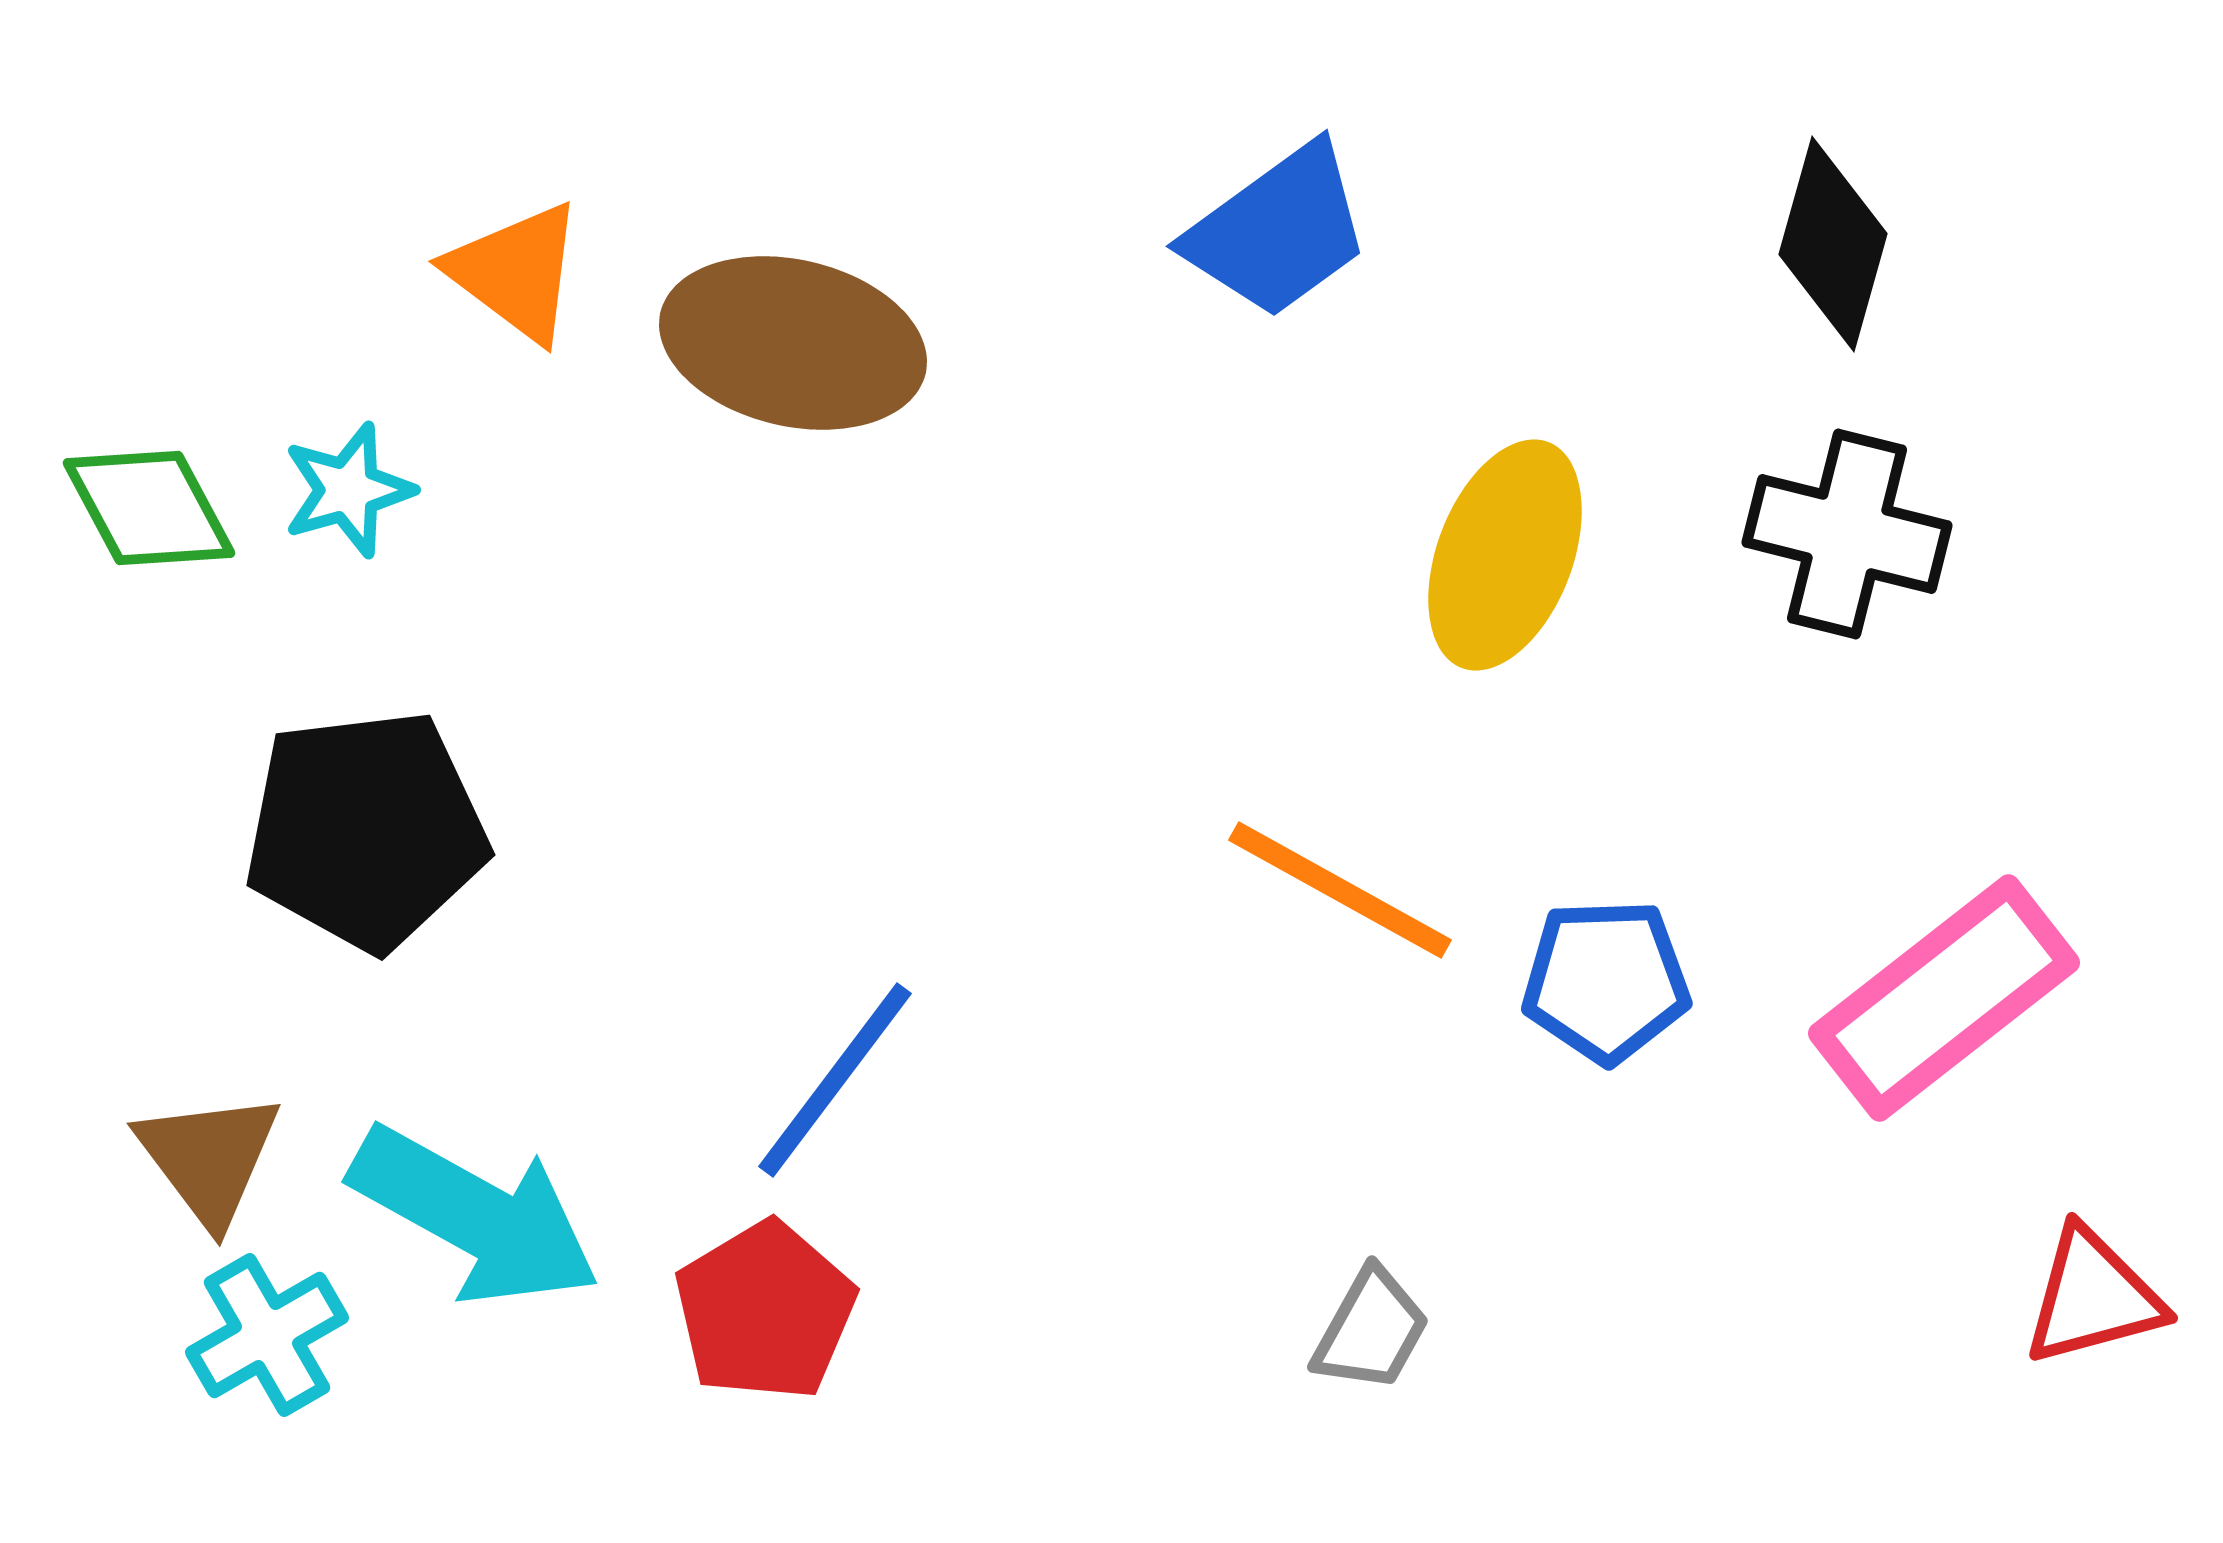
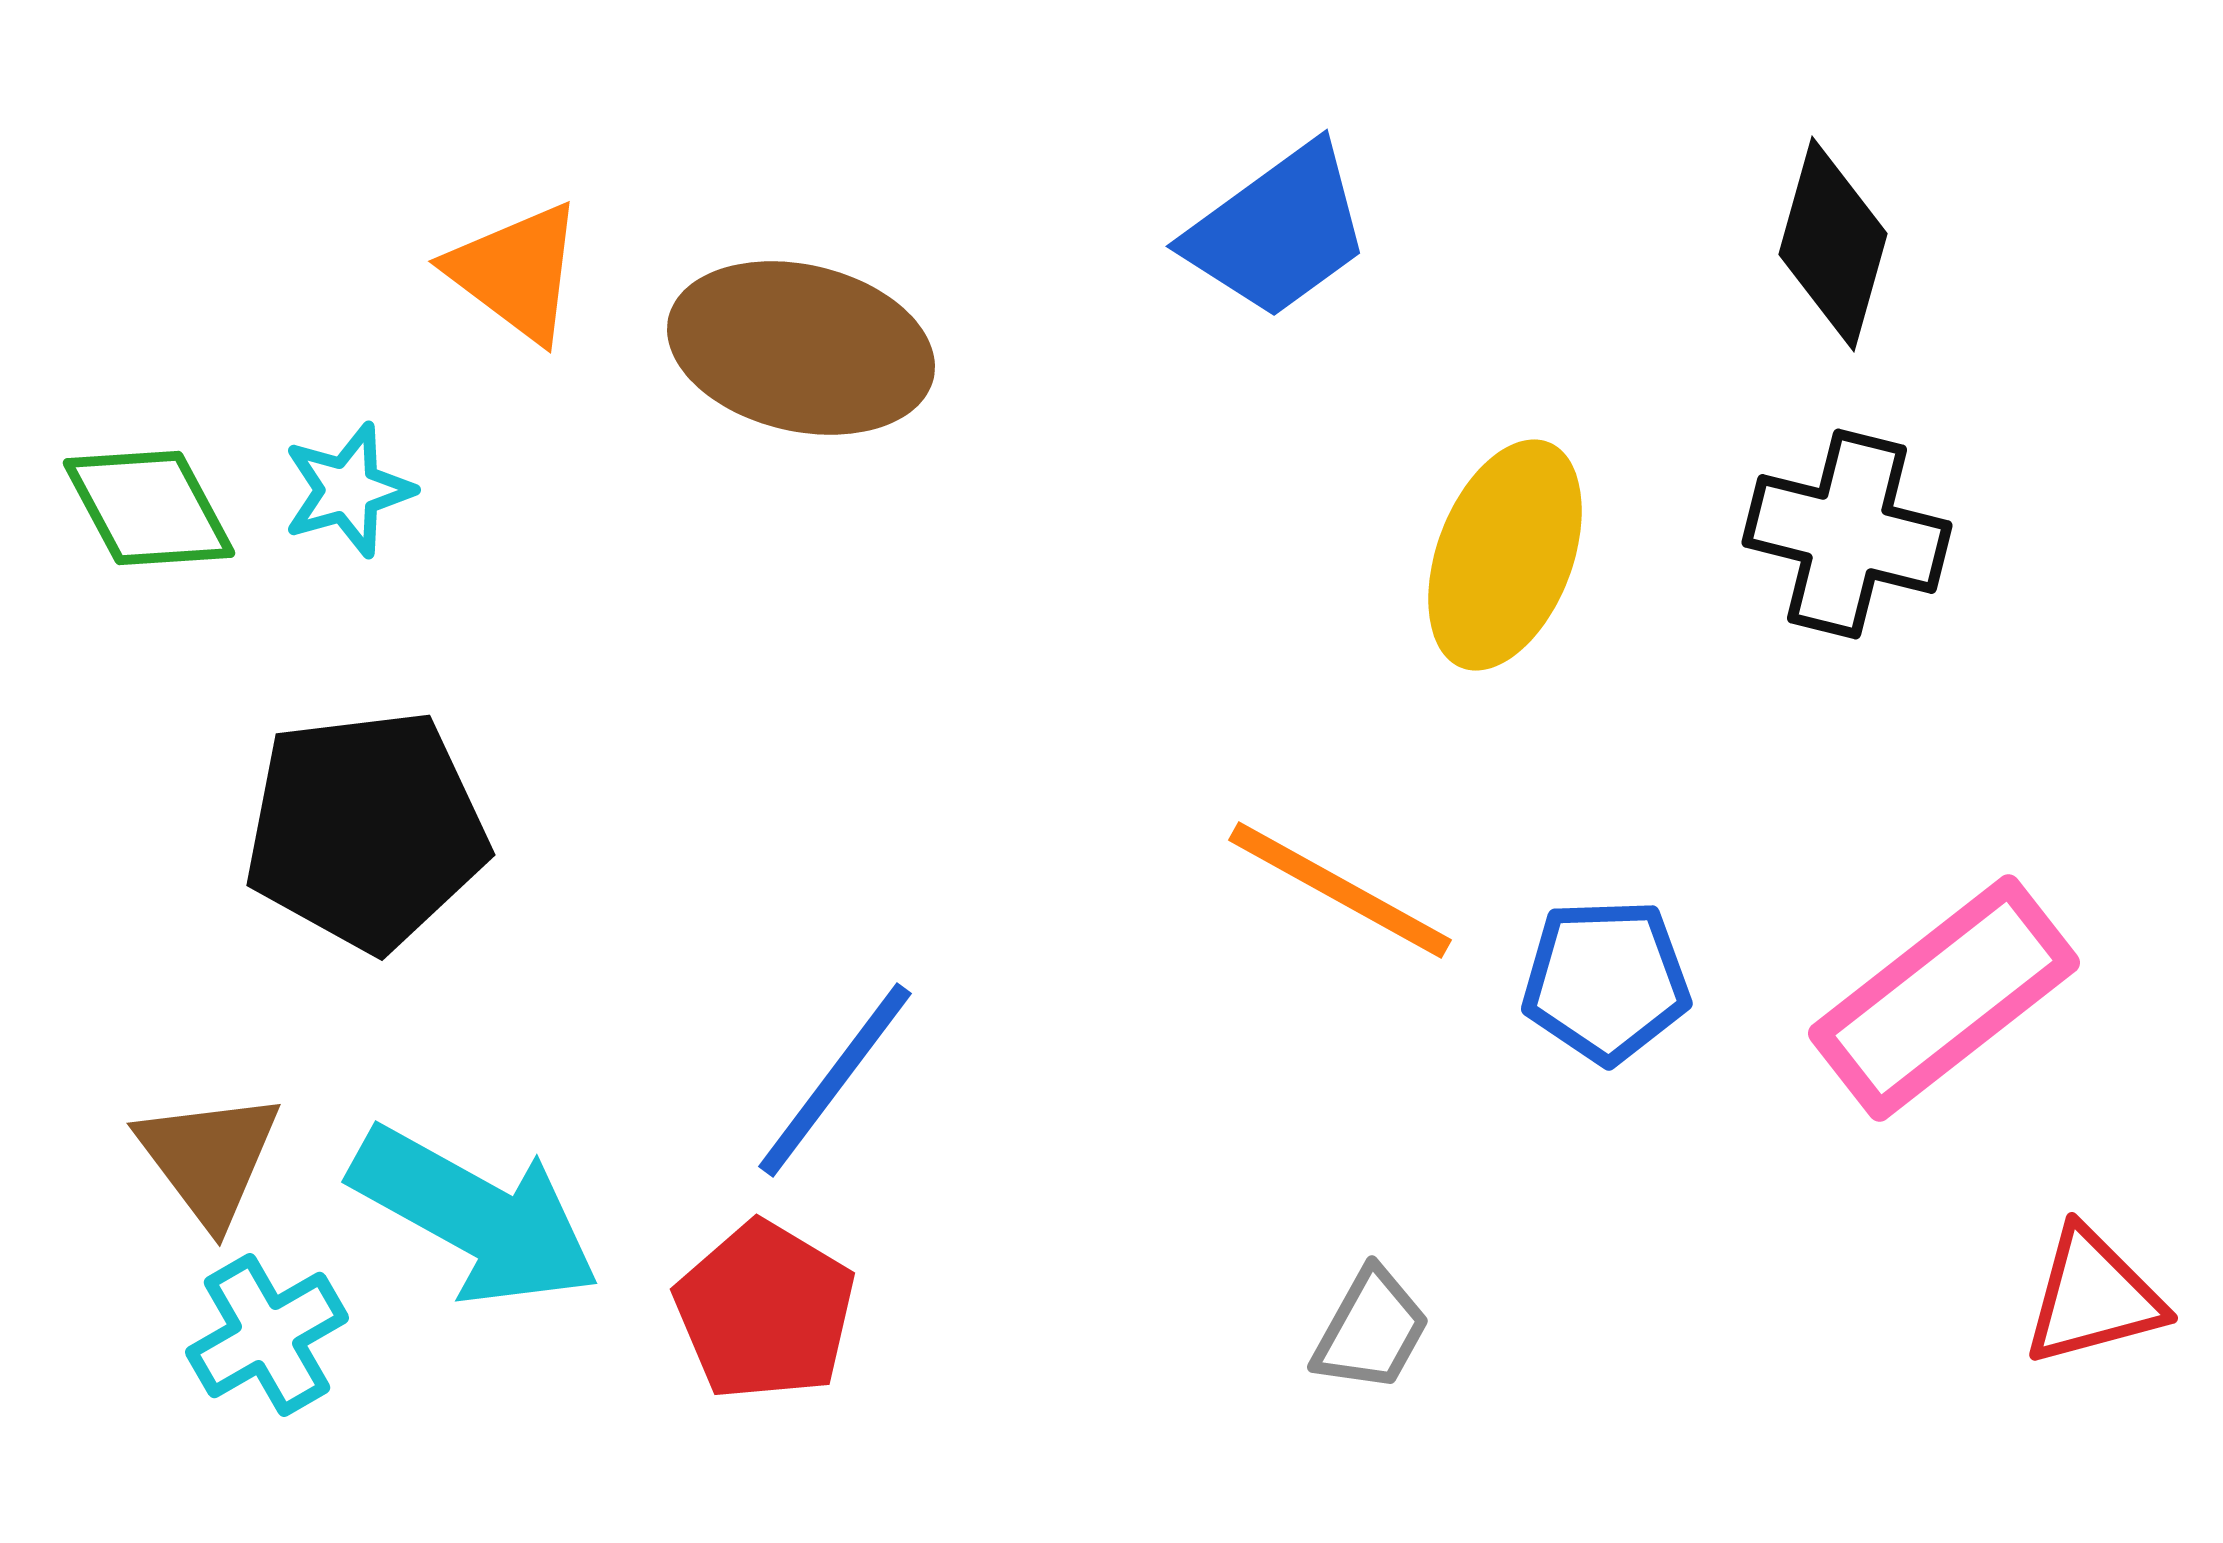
brown ellipse: moved 8 px right, 5 px down
red pentagon: rotated 10 degrees counterclockwise
